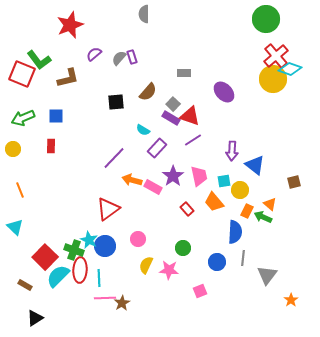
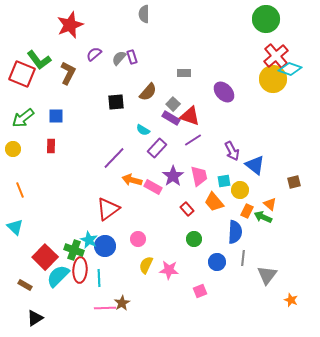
brown L-shape at (68, 78): moved 5 px up; rotated 50 degrees counterclockwise
green arrow at (23, 118): rotated 15 degrees counterclockwise
purple arrow at (232, 151): rotated 30 degrees counterclockwise
green circle at (183, 248): moved 11 px right, 9 px up
pink line at (105, 298): moved 10 px down
orange star at (291, 300): rotated 16 degrees counterclockwise
